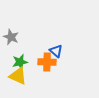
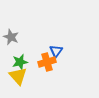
blue triangle: rotated 24 degrees clockwise
orange cross: rotated 18 degrees counterclockwise
yellow triangle: rotated 24 degrees clockwise
